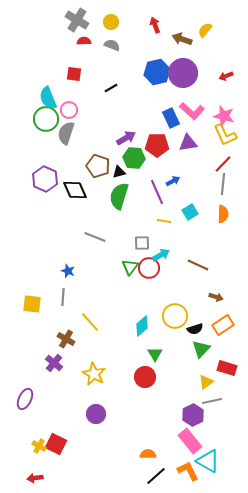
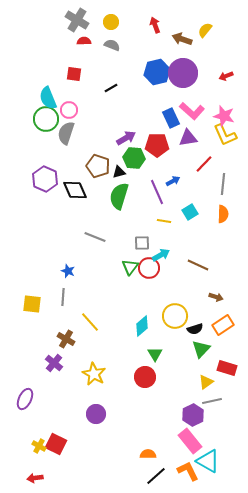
purple triangle at (188, 143): moved 5 px up
red line at (223, 164): moved 19 px left
